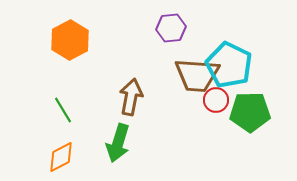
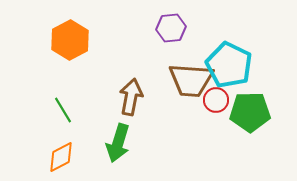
brown trapezoid: moved 6 px left, 5 px down
